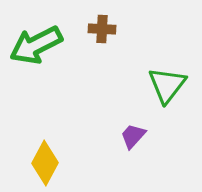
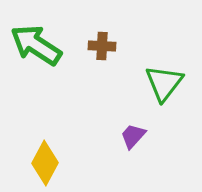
brown cross: moved 17 px down
green arrow: rotated 60 degrees clockwise
green triangle: moved 3 px left, 2 px up
